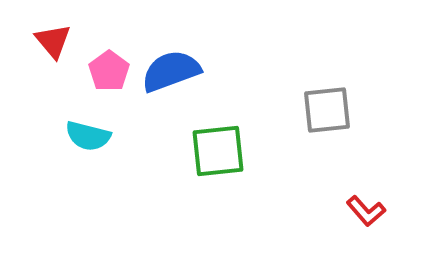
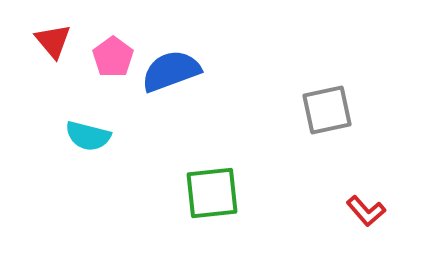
pink pentagon: moved 4 px right, 14 px up
gray square: rotated 6 degrees counterclockwise
green square: moved 6 px left, 42 px down
